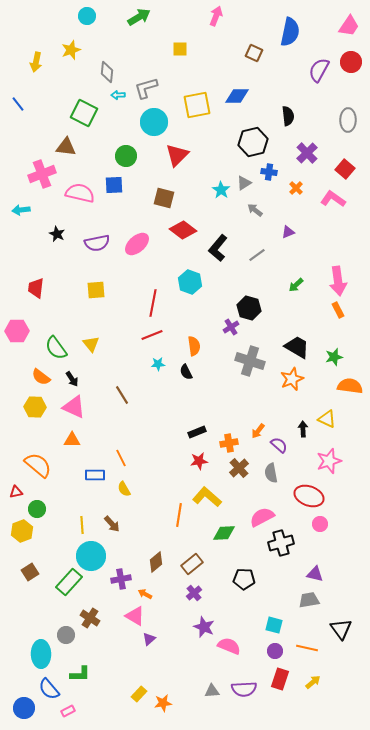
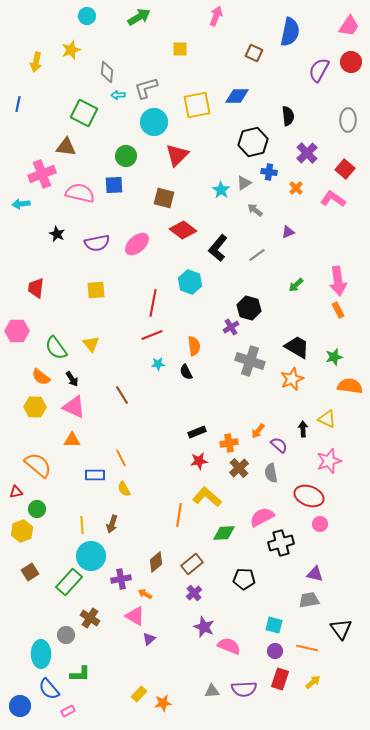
blue line at (18, 104): rotated 49 degrees clockwise
cyan arrow at (21, 210): moved 6 px up
brown arrow at (112, 524): rotated 60 degrees clockwise
blue circle at (24, 708): moved 4 px left, 2 px up
